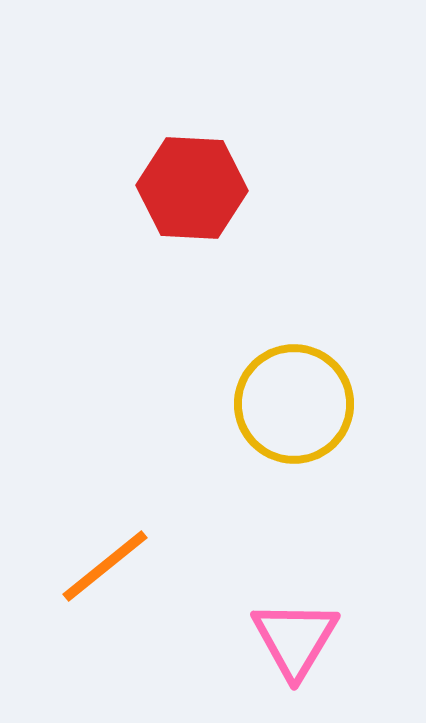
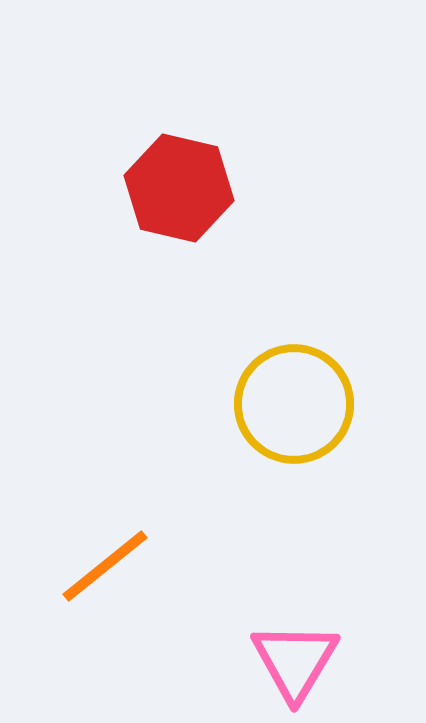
red hexagon: moved 13 px left; rotated 10 degrees clockwise
pink triangle: moved 22 px down
